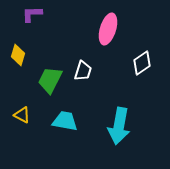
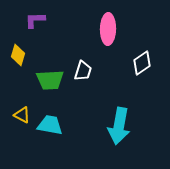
purple L-shape: moved 3 px right, 6 px down
pink ellipse: rotated 16 degrees counterclockwise
green trapezoid: rotated 120 degrees counterclockwise
cyan trapezoid: moved 15 px left, 4 px down
